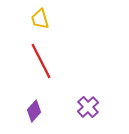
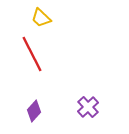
yellow trapezoid: moved 1 px right, 1 px up; rotated 30 degrees counterclockwise
red line: moved 9 px left, 7 px up
